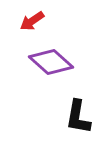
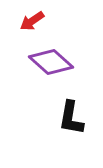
black L-shape: moved 7 px left, 1 px down
